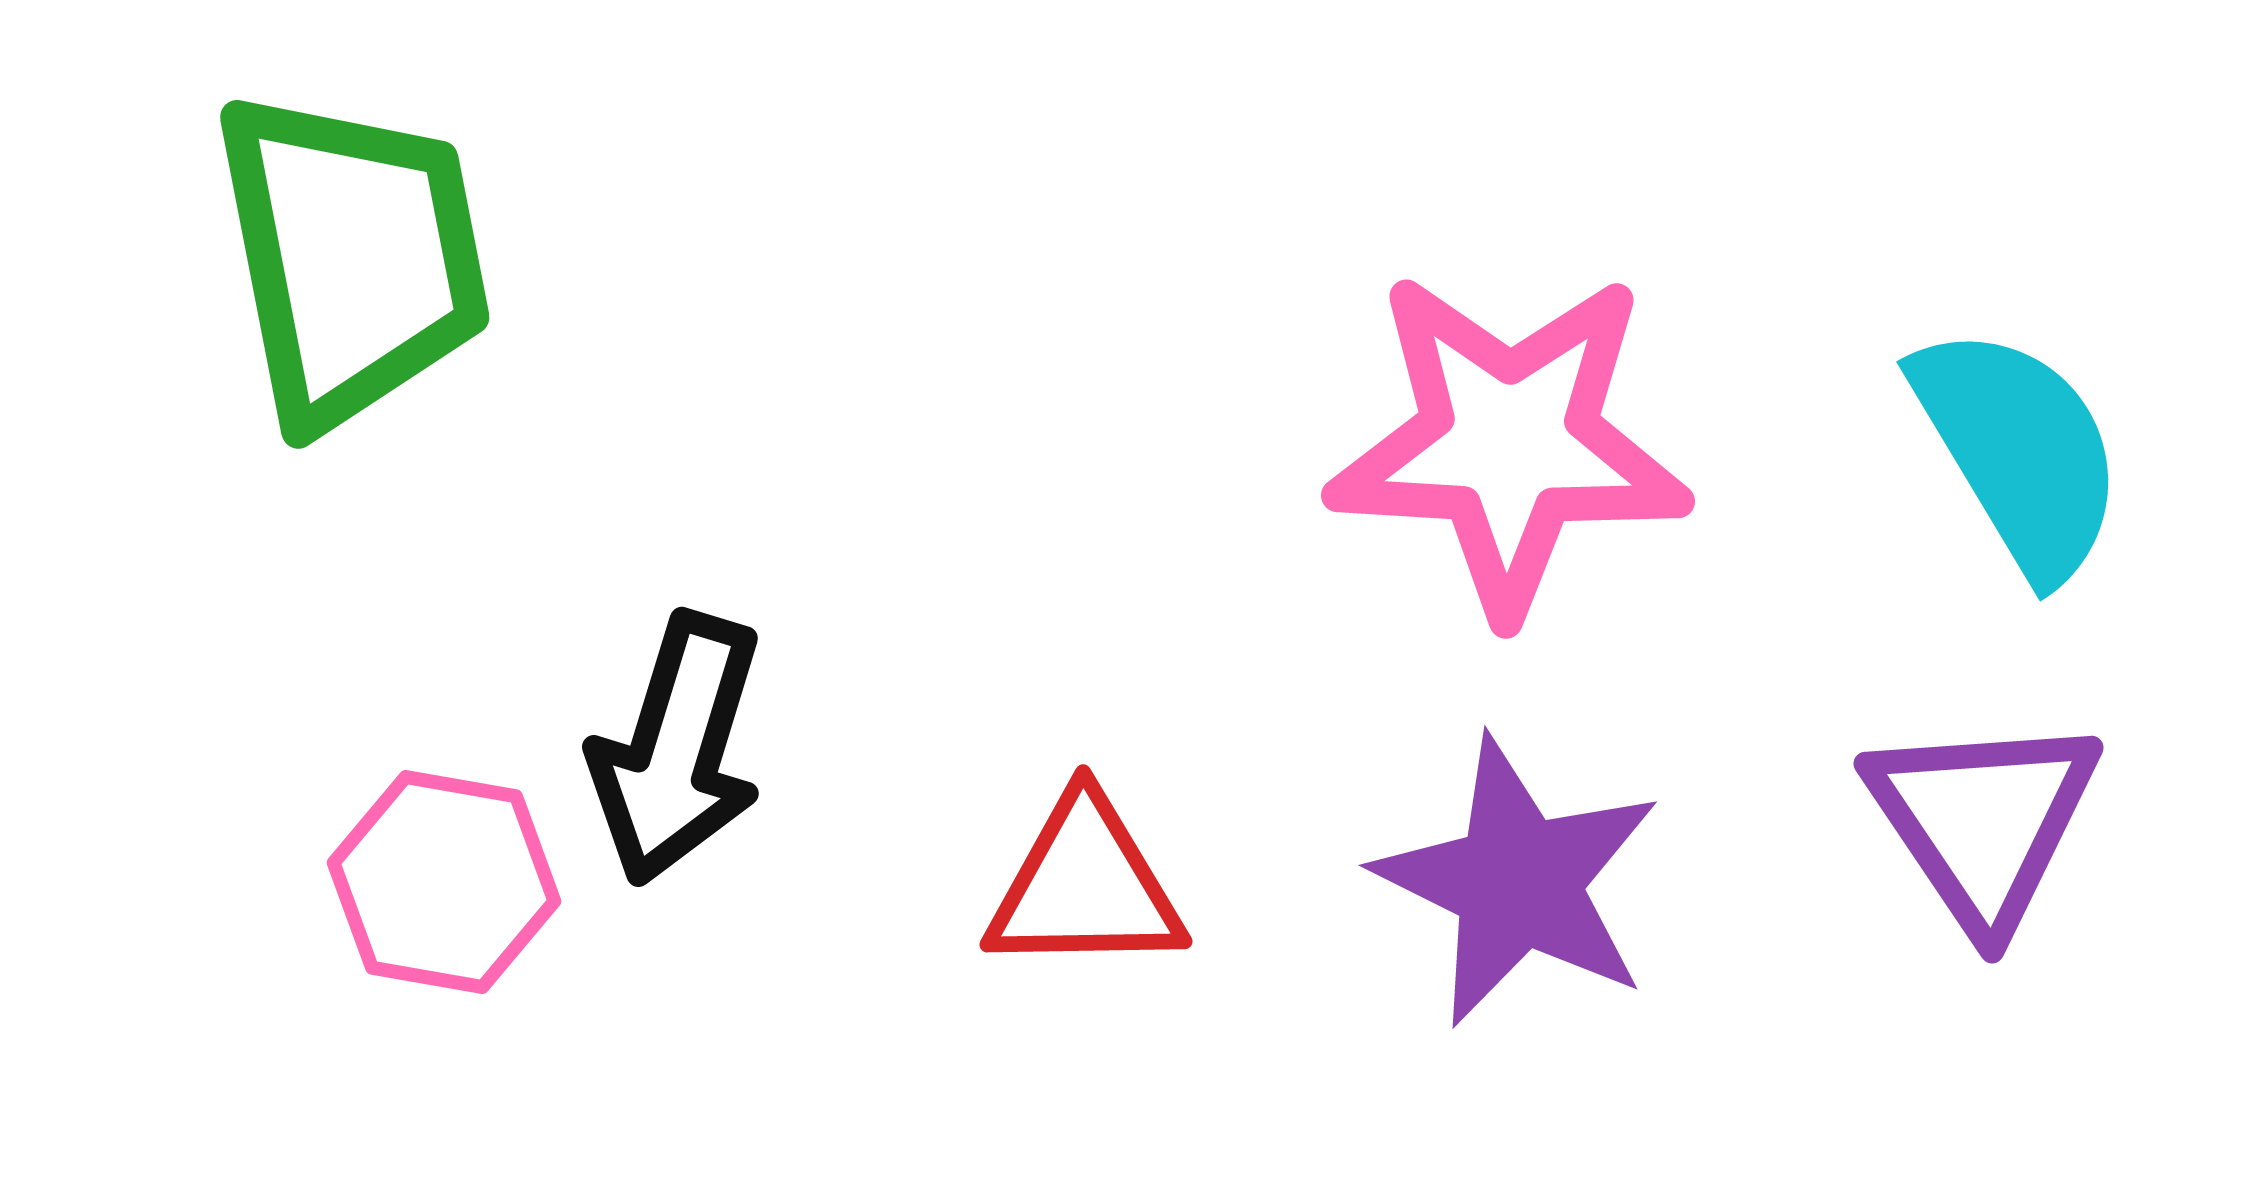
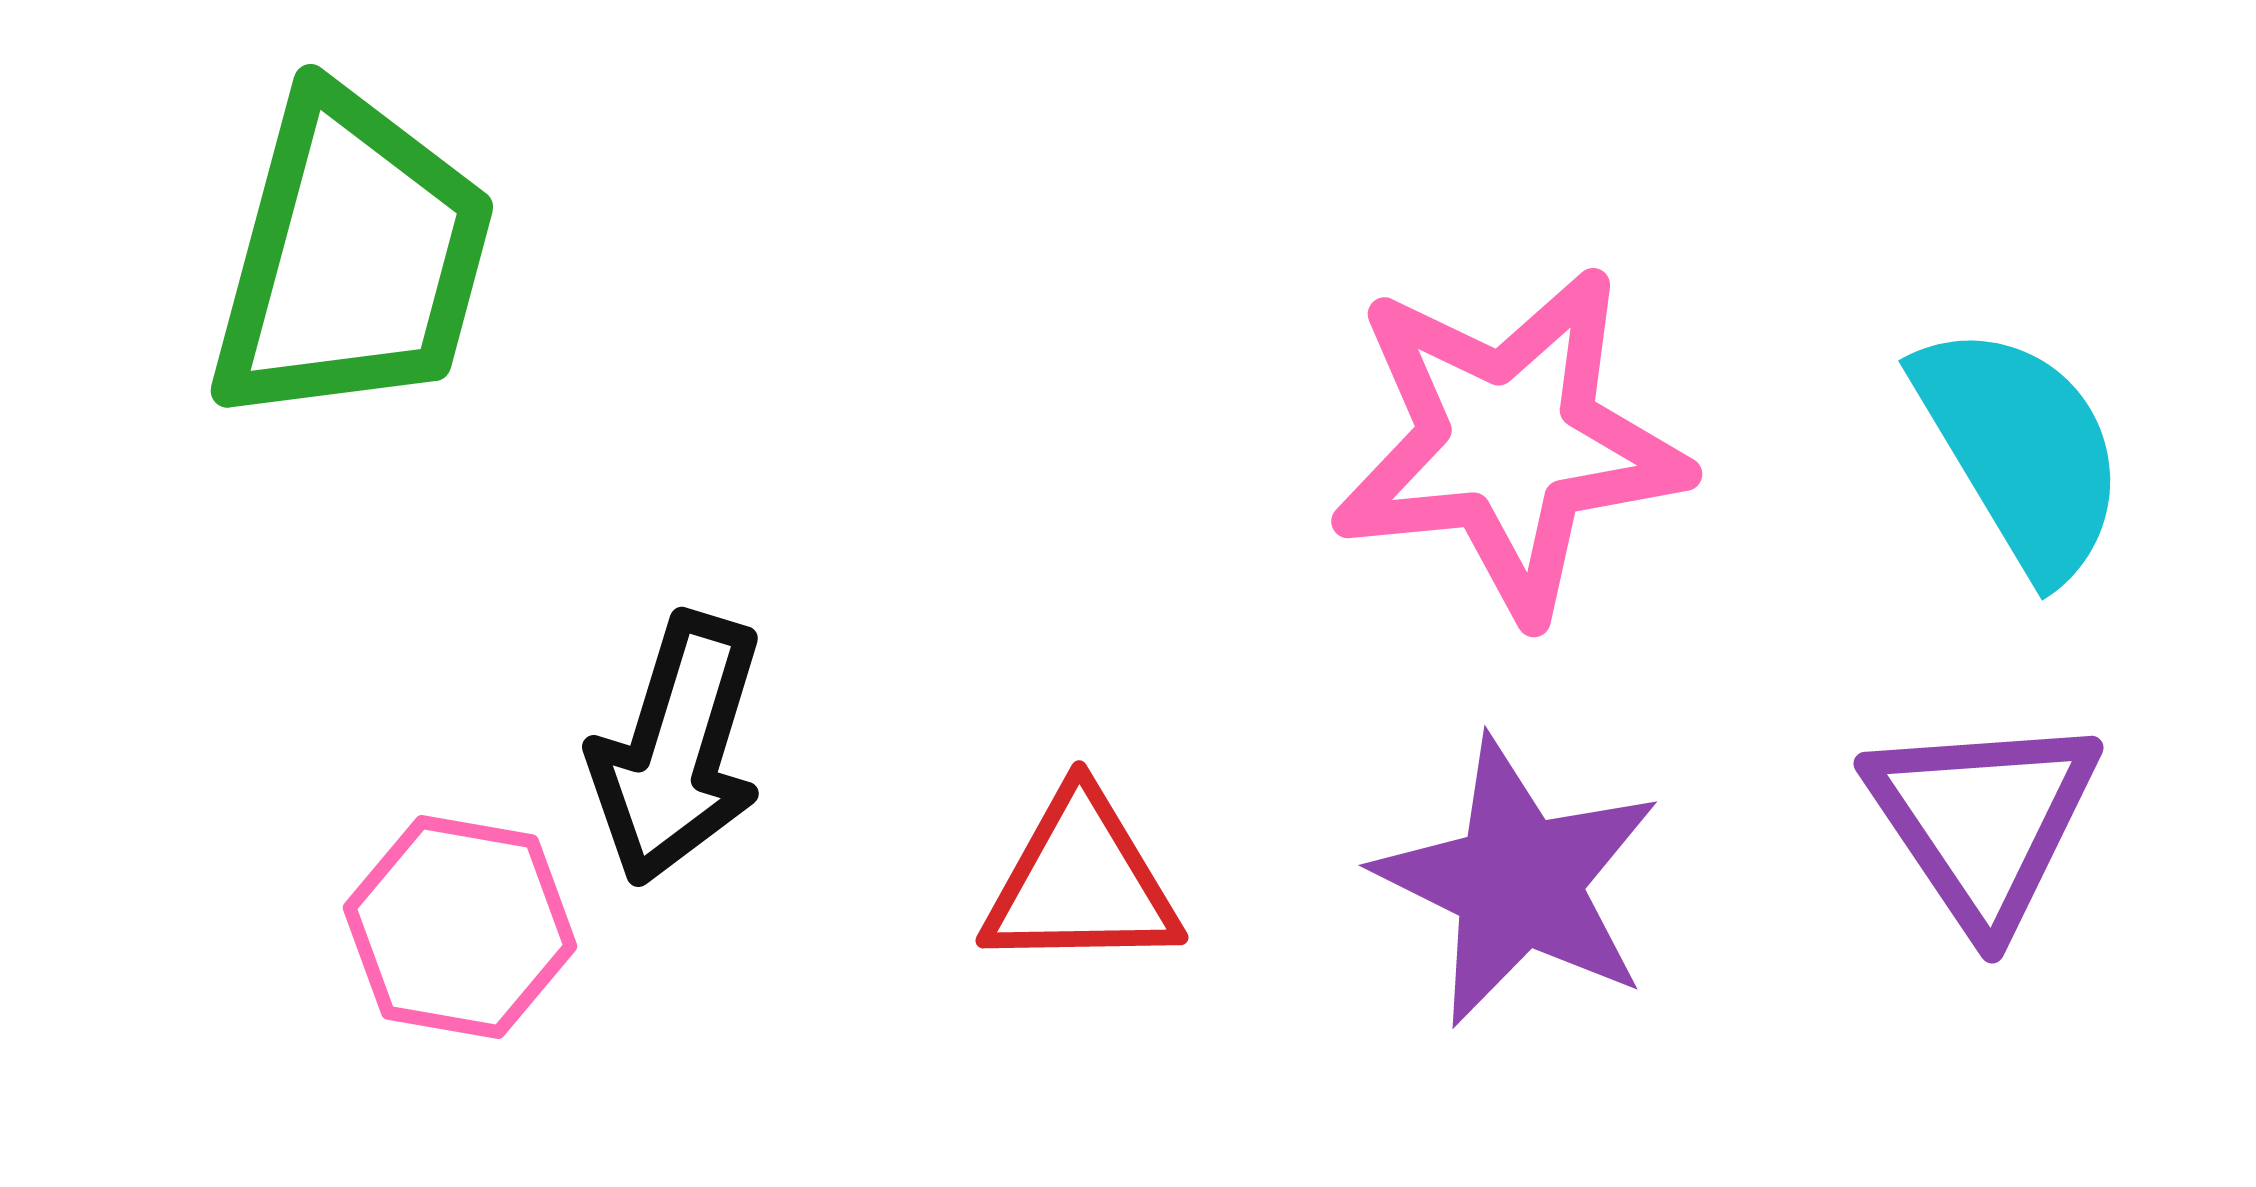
green trapezoid: rotated 26 degrees clockwise
pink star: rotated 9 degrees counterclockwise
cyan semicircle: moved 2 px right, 1 px up
pink hexagon: moved 16 px right, 45 px down
red triangle: moved 4 px left, 4 px up
